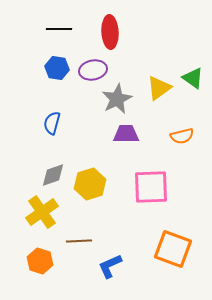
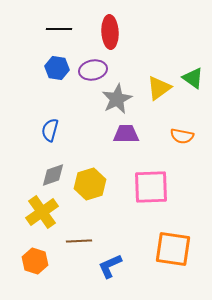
blue semicircle: moved 2 px left, 7 px down
orange semicircle: rotated 25 degrees clockwise
orange square: rotated 12 degrees counterclockwise
orange hexagon: moved 5 px left
